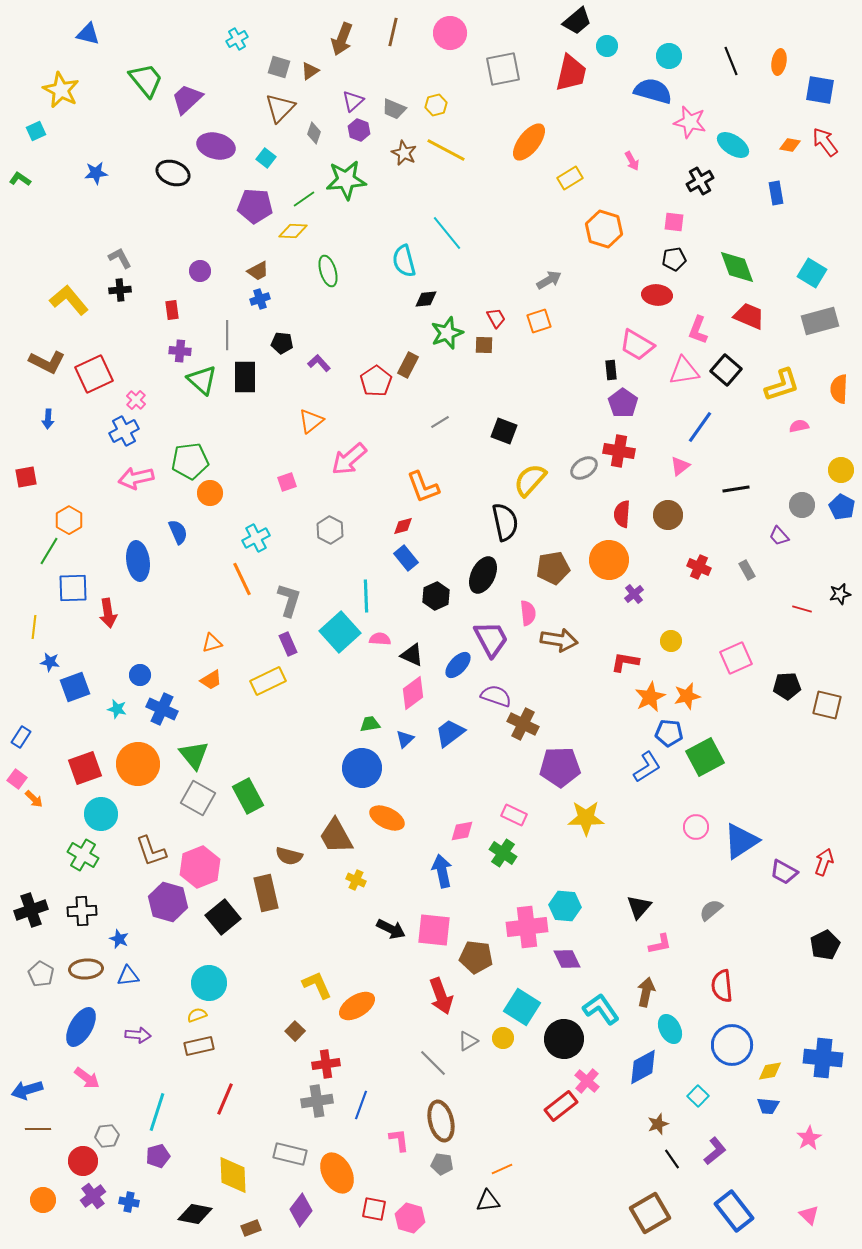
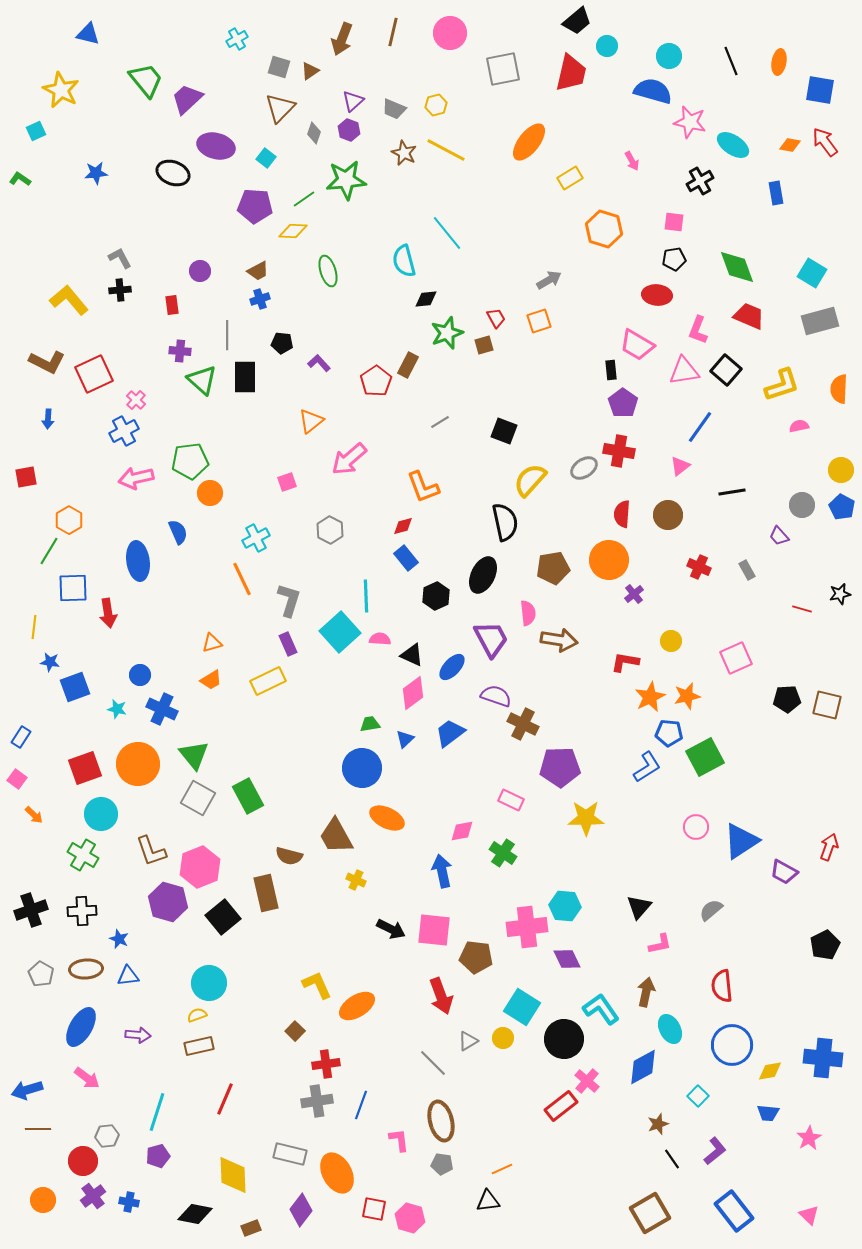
purple hexagon at (359, 130): moved 10 px left
red rectangle at (172, 310): moved 5 px up
brown square at (484, 345): rotated 18 degrees counterclockwise
black line at (736, 489): moved 4 px left, 3 px down
blue ellipse at (458, 665): moved 6 px left, 2 px down
black pentagon at (787, 686): moved 13 px down
orange arrow at (34, 799): moved 16 px down
pink rectangle at (514, 815): moved 3 px left, 15 px up
red arrow at (824, 862): moved 5 px right, 15 px up
blue trapezoid at (768, 1106): moved 7 px down
